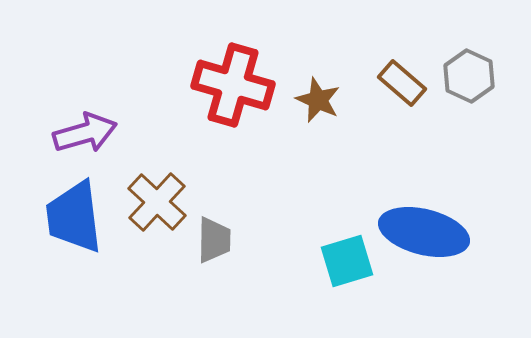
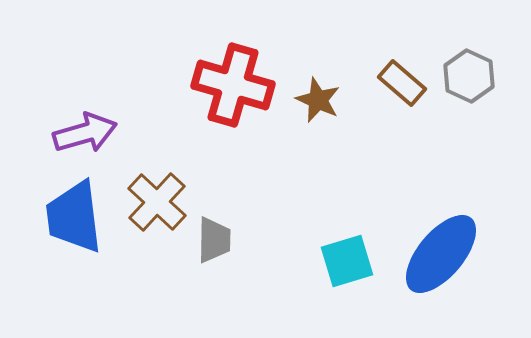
blue ellipse: moved 17 px right, 22 px down; rotated 64 degrees counterclockwise
